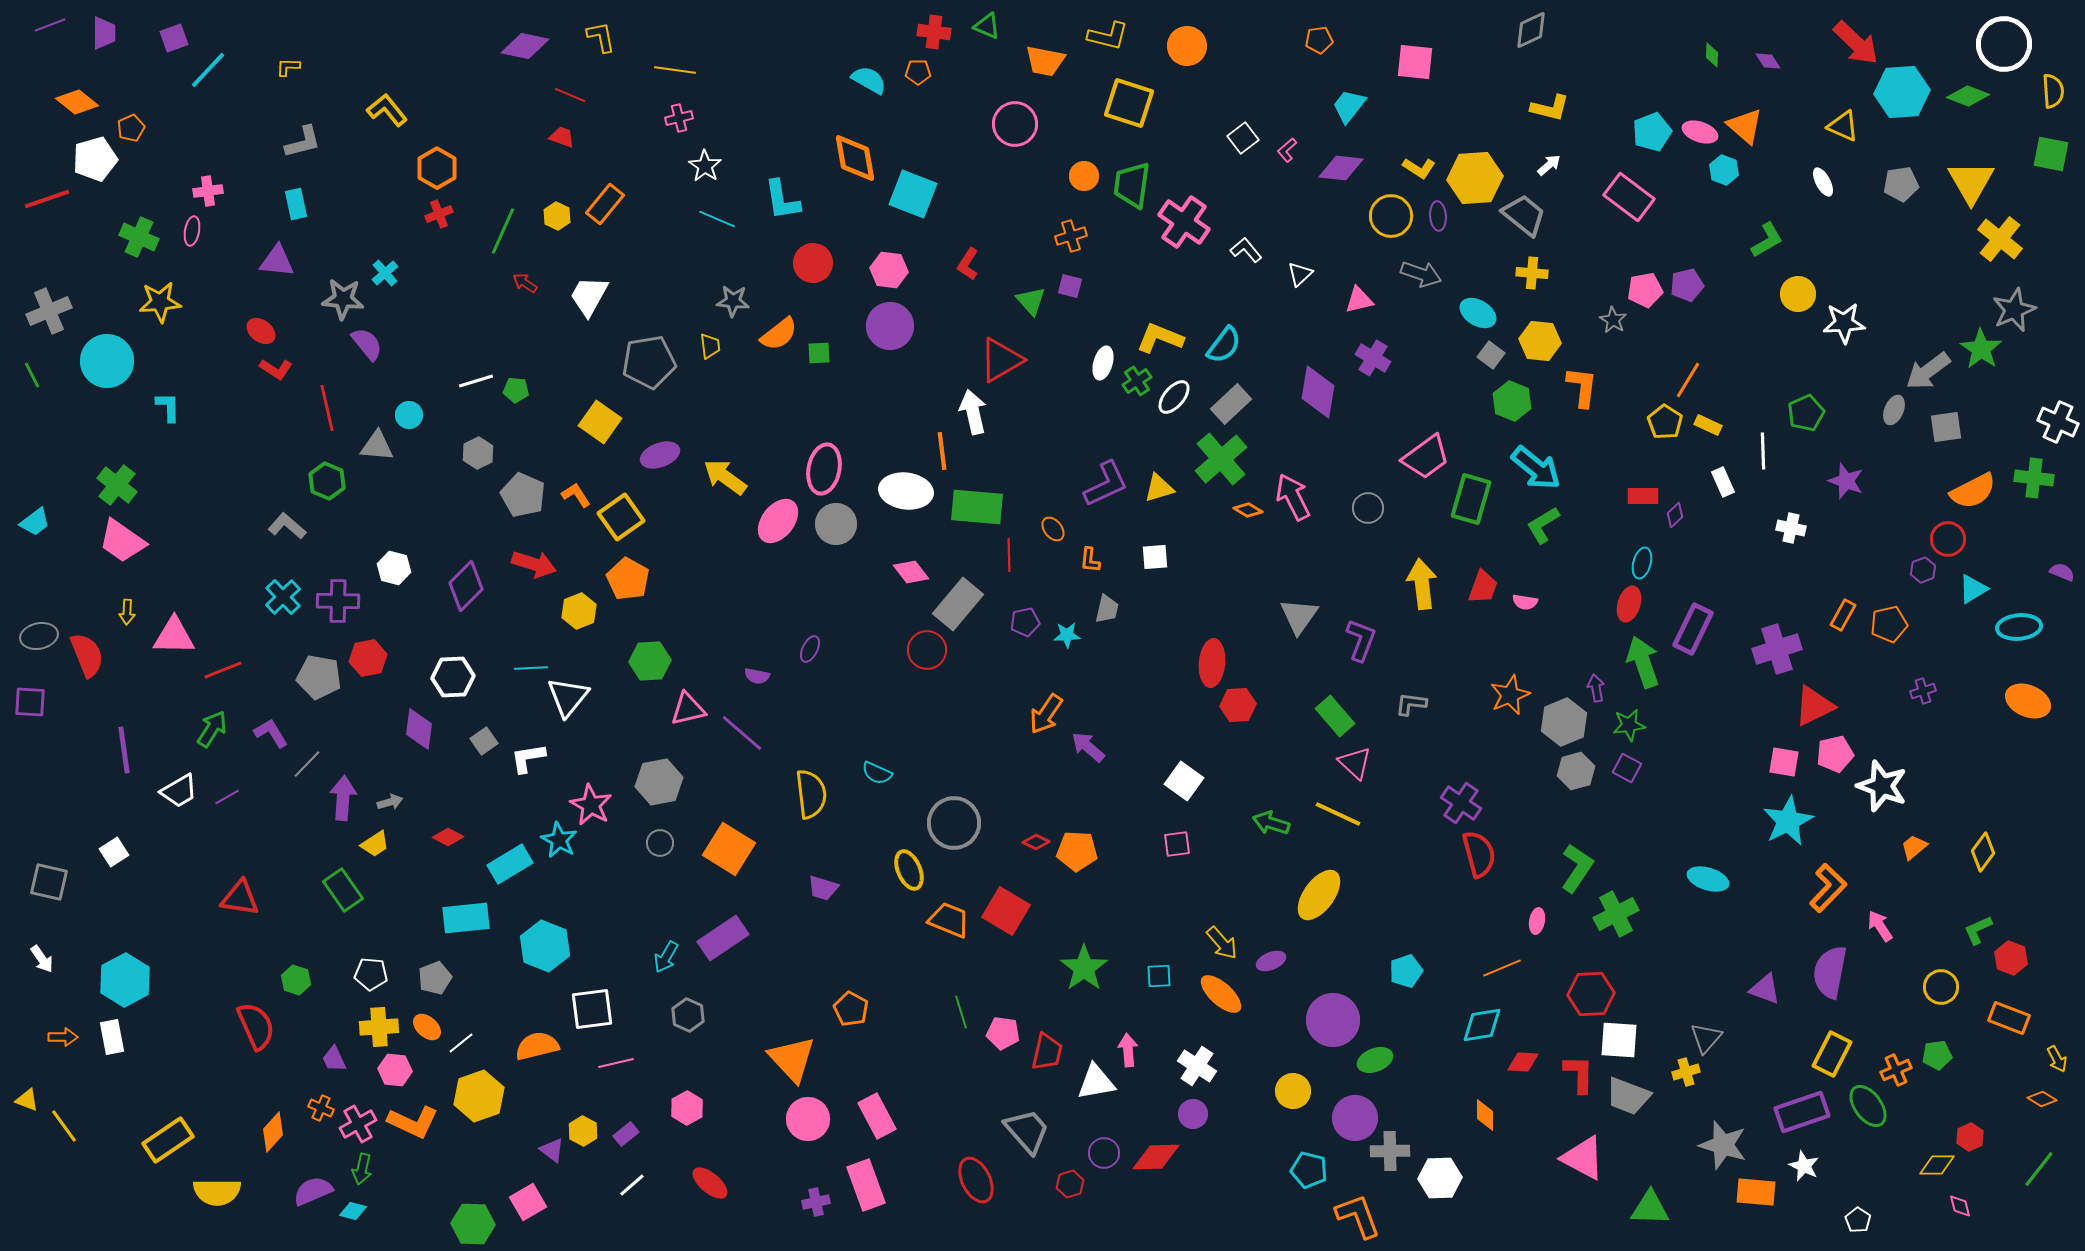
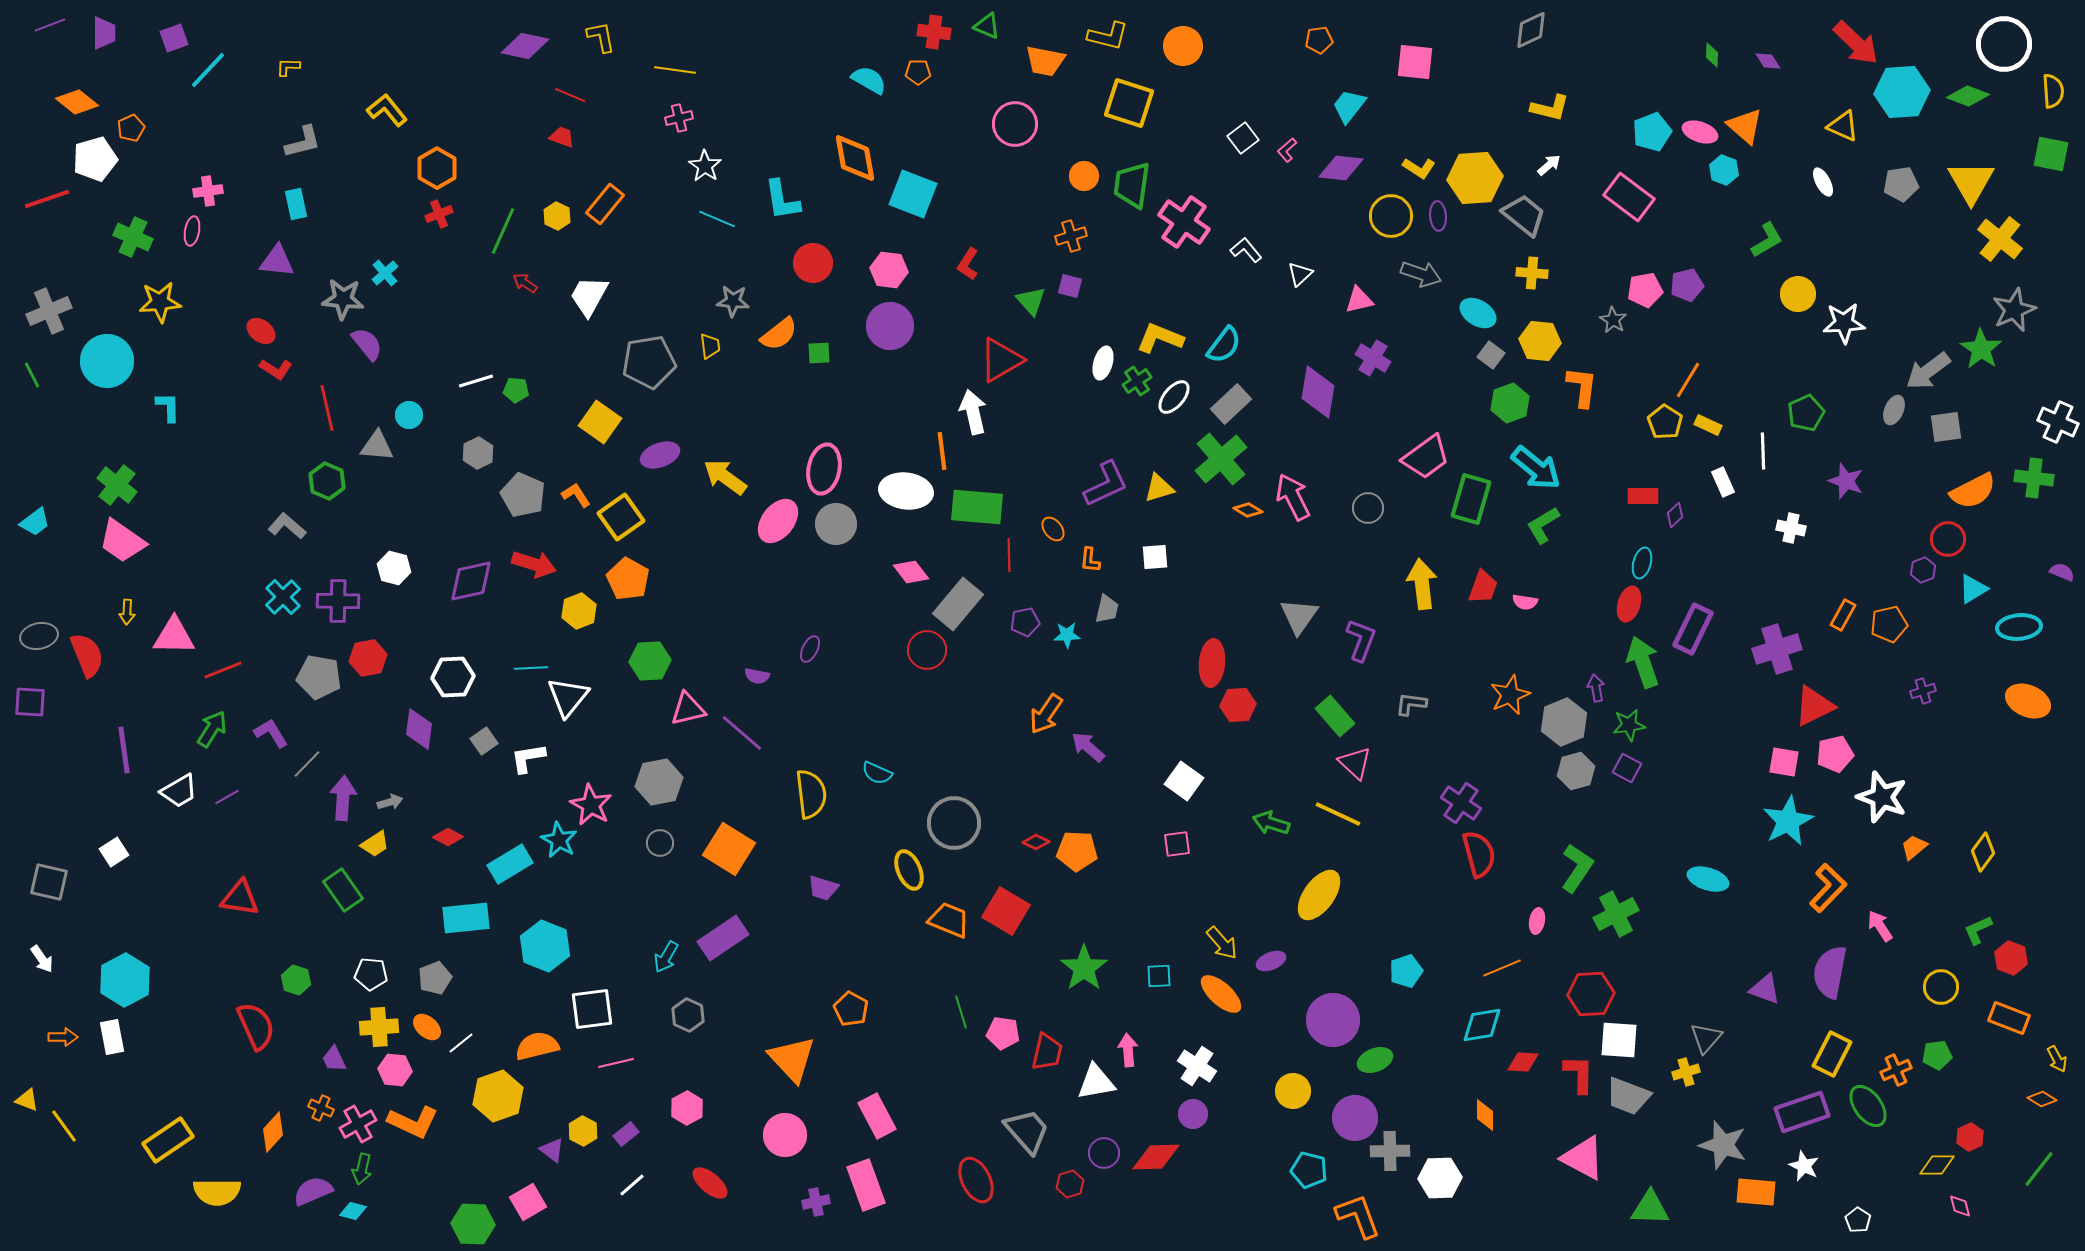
orange circle at (1187, 46): moved 4 px left
green cross at (139, 237): moved 6 px left
green hexagon at (1512, 401): moved 2 px left, 2 px down; rotated 18 degrees clockwise
purple diamond at (466, 586): moved 5 px right, 5 px up; rotated 33 degrees clockwise
white star at (1882, 786): moved 11 px down
yellow hexagon at (479, 1096): moved 19 px right
pink circle at (808, 1119): moved 23 px left, 16 px down
